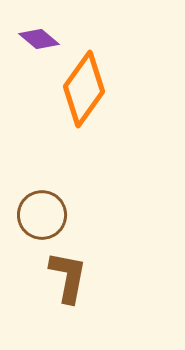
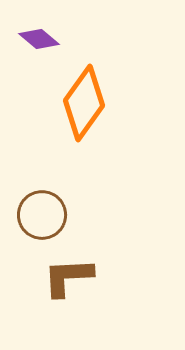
orange diamond: moved 14 px down
brown L-shape: rotated 104 degrees counterclockwise
